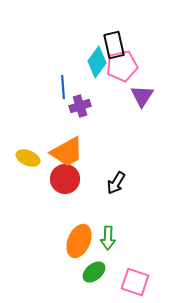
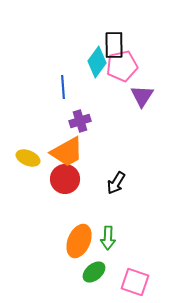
black rectangle: rotated 12 degrees clockwise
purple cross: moved 15 px down
